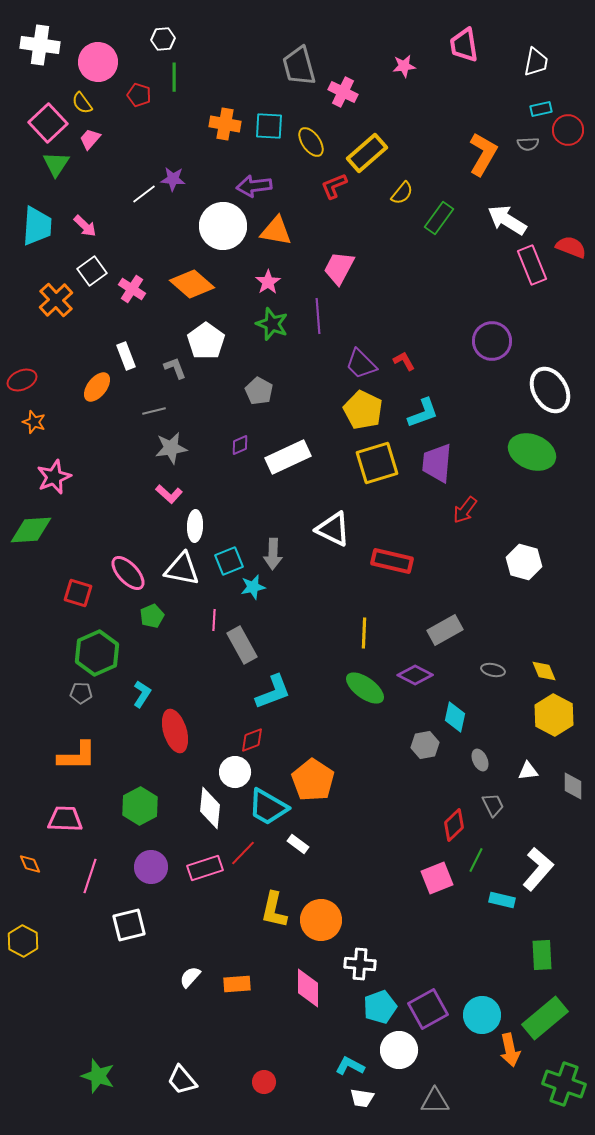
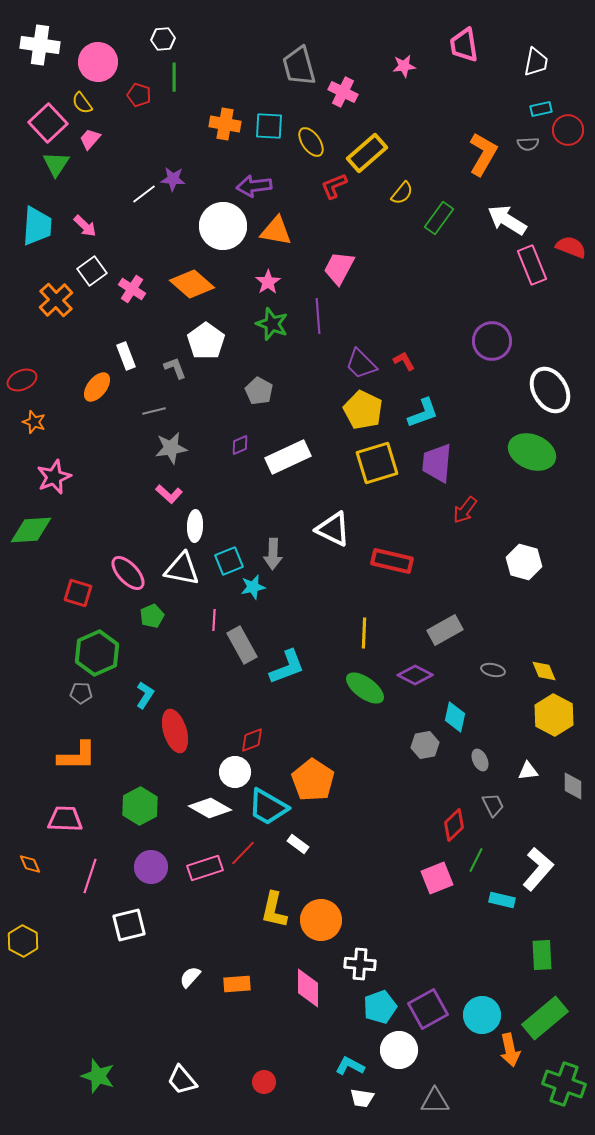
cyan L-shape at (273, 692): moved 14 px right, 25 px up
cyan L-shape at (142, 694): moved 3 px right, 1 px down
white diamond at (210, 808): rotated 66 degrees counterclockwise
